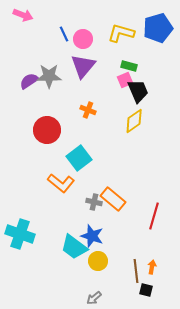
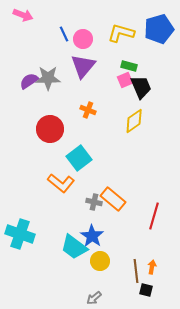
blue pentagon: moved 1 px right, 1 px down
gray star: moved 1 px left, 2 px down
black trapezoid: moved 3 px right, 4 px up
red circle: moved 3 px right, 1 px up
blue star: rotated 15 degrees clockwise
yellow circle: moved 2 px right
